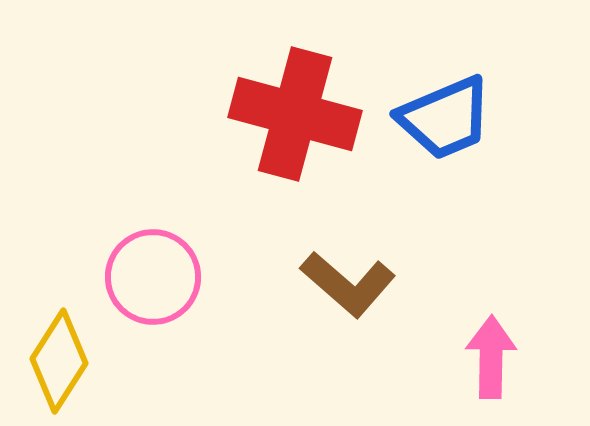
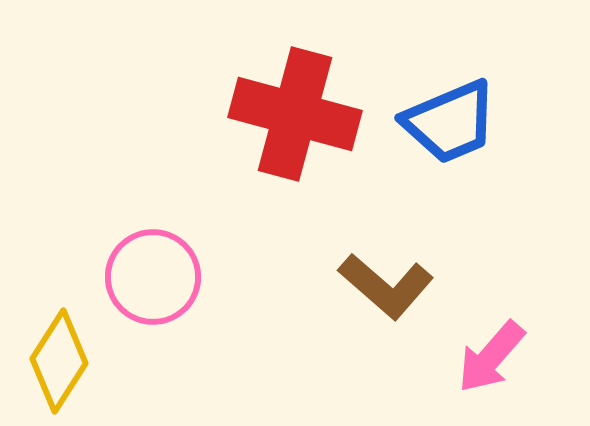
blue trapezoid: moved 5 px right, 4 px down
brown L-shape: moved 38 px right, 2 px down
pink arrow: rotated 140 degrees counterclockwise
